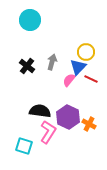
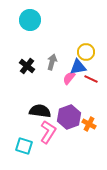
blue triangle: rotated 36 degrees clockwise
pink semicircle: moved 2 px up
purple hexagon: moved 1 px right; rotated 15 degrees clockwise
